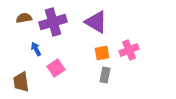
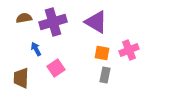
orange square: rotated 21 degrees clockwise
brown trapezoid: moved 4 px up; rotated 10 degrees clockwise
